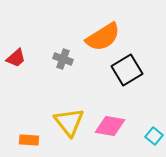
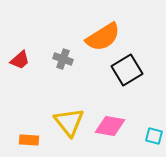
red trapezoid: moved 4 px right, 2 px down
cyan square: rotated 24 degrees counterclockwise
